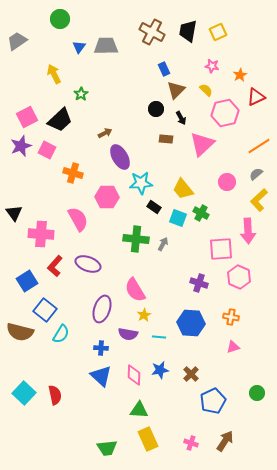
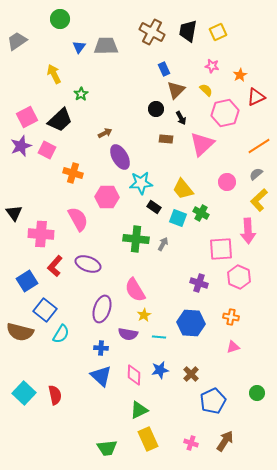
green triangle at (139, 410): rotated 30 degrees counterclockwise
